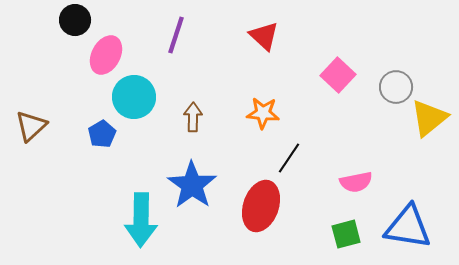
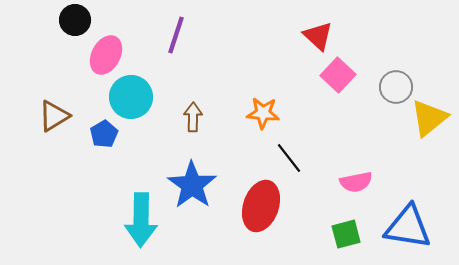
red triangle: moved 54 px right
cyan circle: moved 3 px left
brown triangle: moved 23 px right, 10 px up; rotated 12 degrees clockwise
blue pentagon: moved 2 px right
black line: rotated 72 degrees counterclockwise
